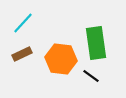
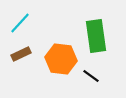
cyan line: moved 3 px left
green rectangle: moved 7 px up
brown rectangle: moved 1 px left
